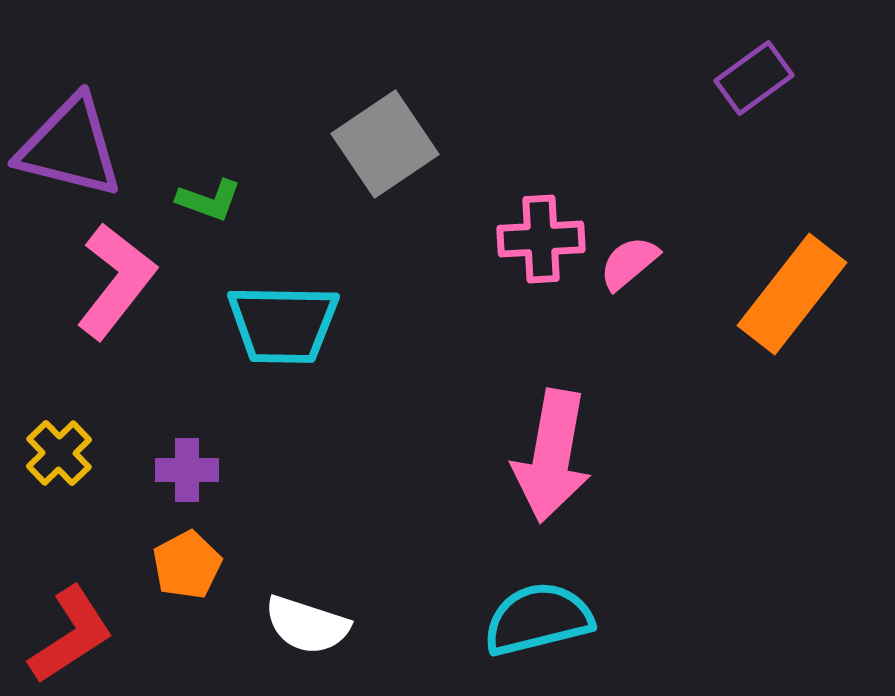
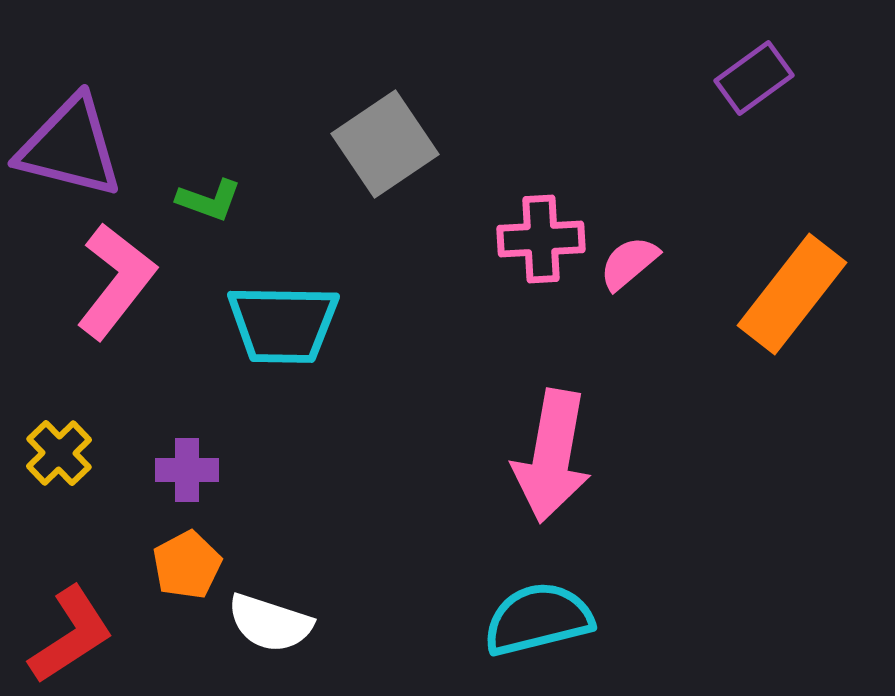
white semicircle: moved 37 px left, 2 px up
